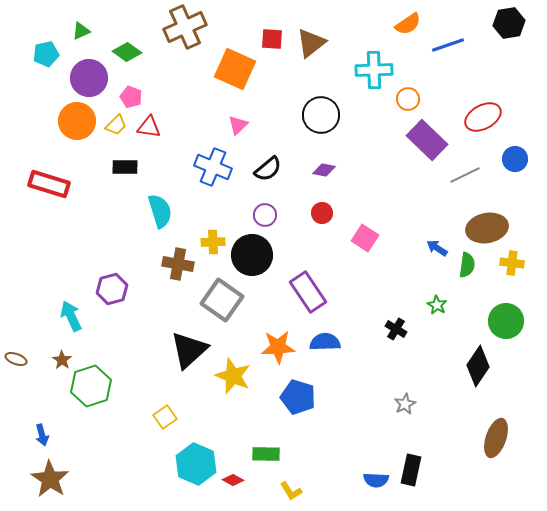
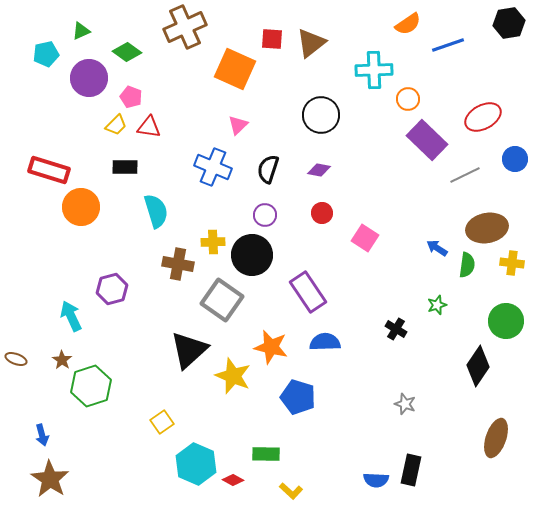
orange circle at (77, 121): moved 4 px right, 86 px down
black semicircle at (268, 169): rotated 148 degrees clockwise
purple diamond at (324, 170): moved 5 px left
red rectangle at (49, 184): moved 14 px up
cyan semicircle at (160, 211): moved 4 px left
green star at (437, 305): rotated 24 degrees clockwise
orange star at (278, 347): moved 7 px left; rotated 16 degrees clockwise
gray star at (405, 404): rotated 25 degrees counterclockwise
yellow square at (165, 417): moved 3 px left, 5 px down
yellow L-shape at (291, 491): rotated 15 degrees counterclockwise
